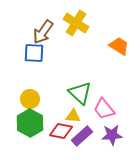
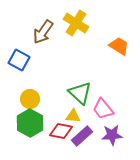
blue square: moved 15 px left, 7 px down; rotated 25 degrees clockwise
pink trapezoid: moved 1 px left
